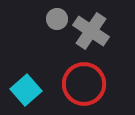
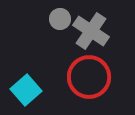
gray circle: moved 3 px right
red circle: moved 5 px right, 7 px up
